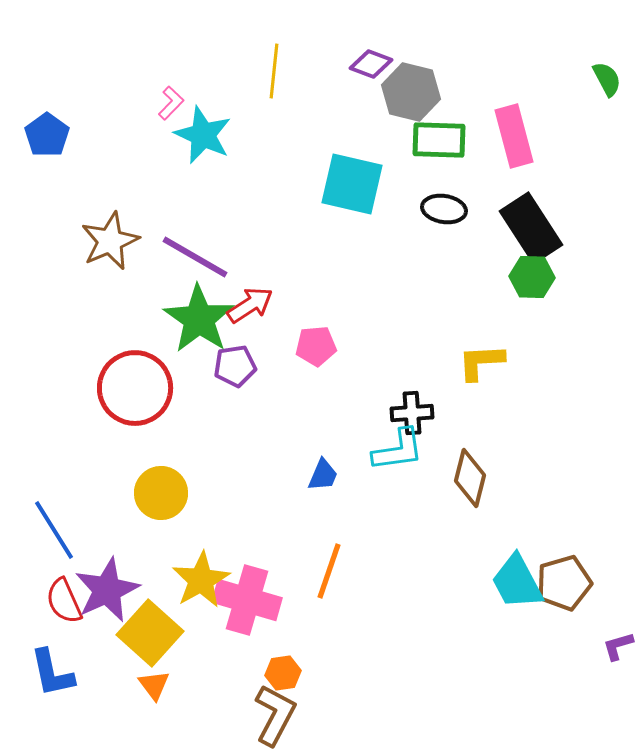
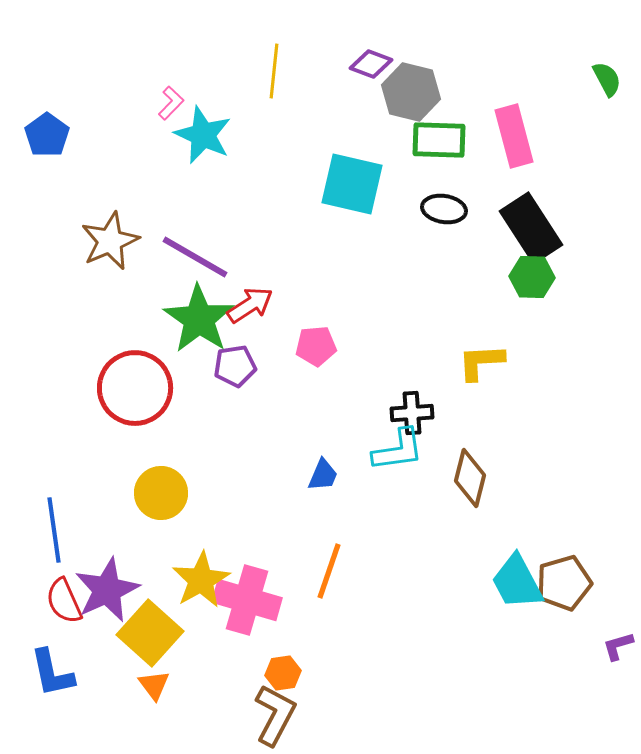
blue line: rotated 24 degrees clockwise
